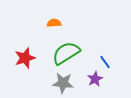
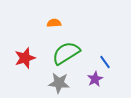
gray star: moved 4 px left
